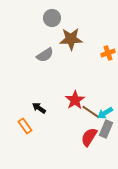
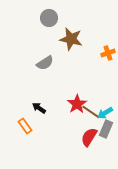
gray circle: moved 3 px left
brown star: rotated 15 degrees clockwise
gray semicircle: moved 8 px down
red star: moved 2 px right, 4 px down
